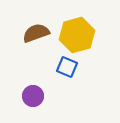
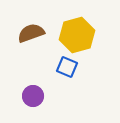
brown semicircle: moved 5 px left
